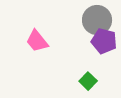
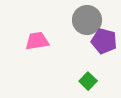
gray circle: moved 10 px left
pink trapezoid: rotated 120 degrees clockwise
